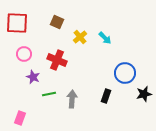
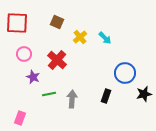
red cross: rotated 18 degrees clockwise
